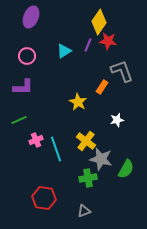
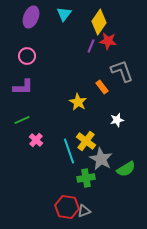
purple line: moved 3 px right, 1 px down
cyan triangle: moved 37 px up; rotated 21 degrees counterclockwise
orange rectangle: rotated 72 degrees counterclockwise
green line: moved 3 px right
pink cross: rotated 24 degrees counterclockwise
cyan line: moved 13 px right, 2 px down
gray star: rotated 15 degrees clockwise
green semicircle: rotated 30 degrees clockwise
green cross: moved 2 px left
red hexagon: moved 23 px right, 9 px down
